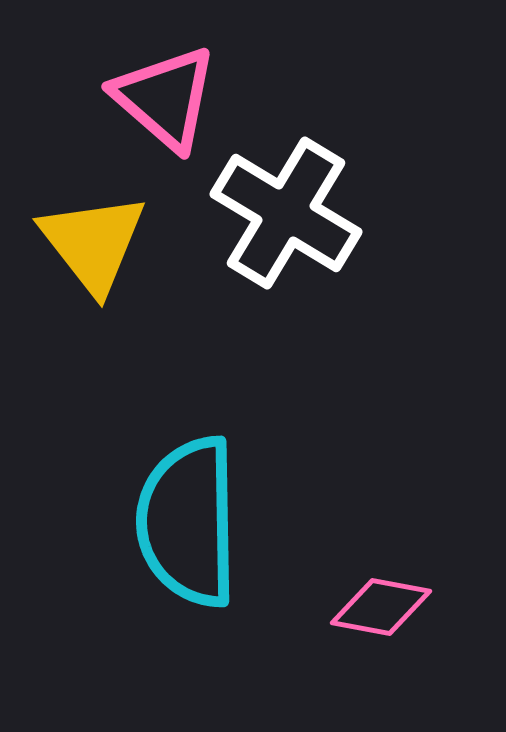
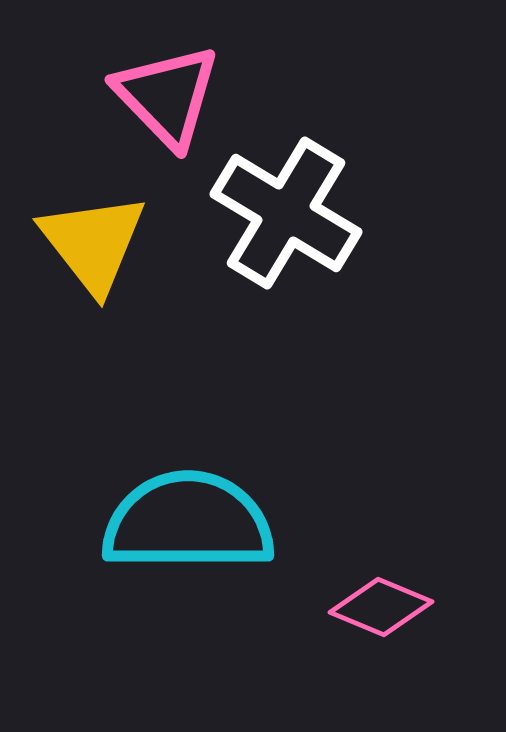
pink triangle: moved 2 px right, 2 px up; rotated 5 degrees clockwise
cyan semicircle: rotated 91 degrees clockwise
pink diamond: rotated 12 degrees clockwise
